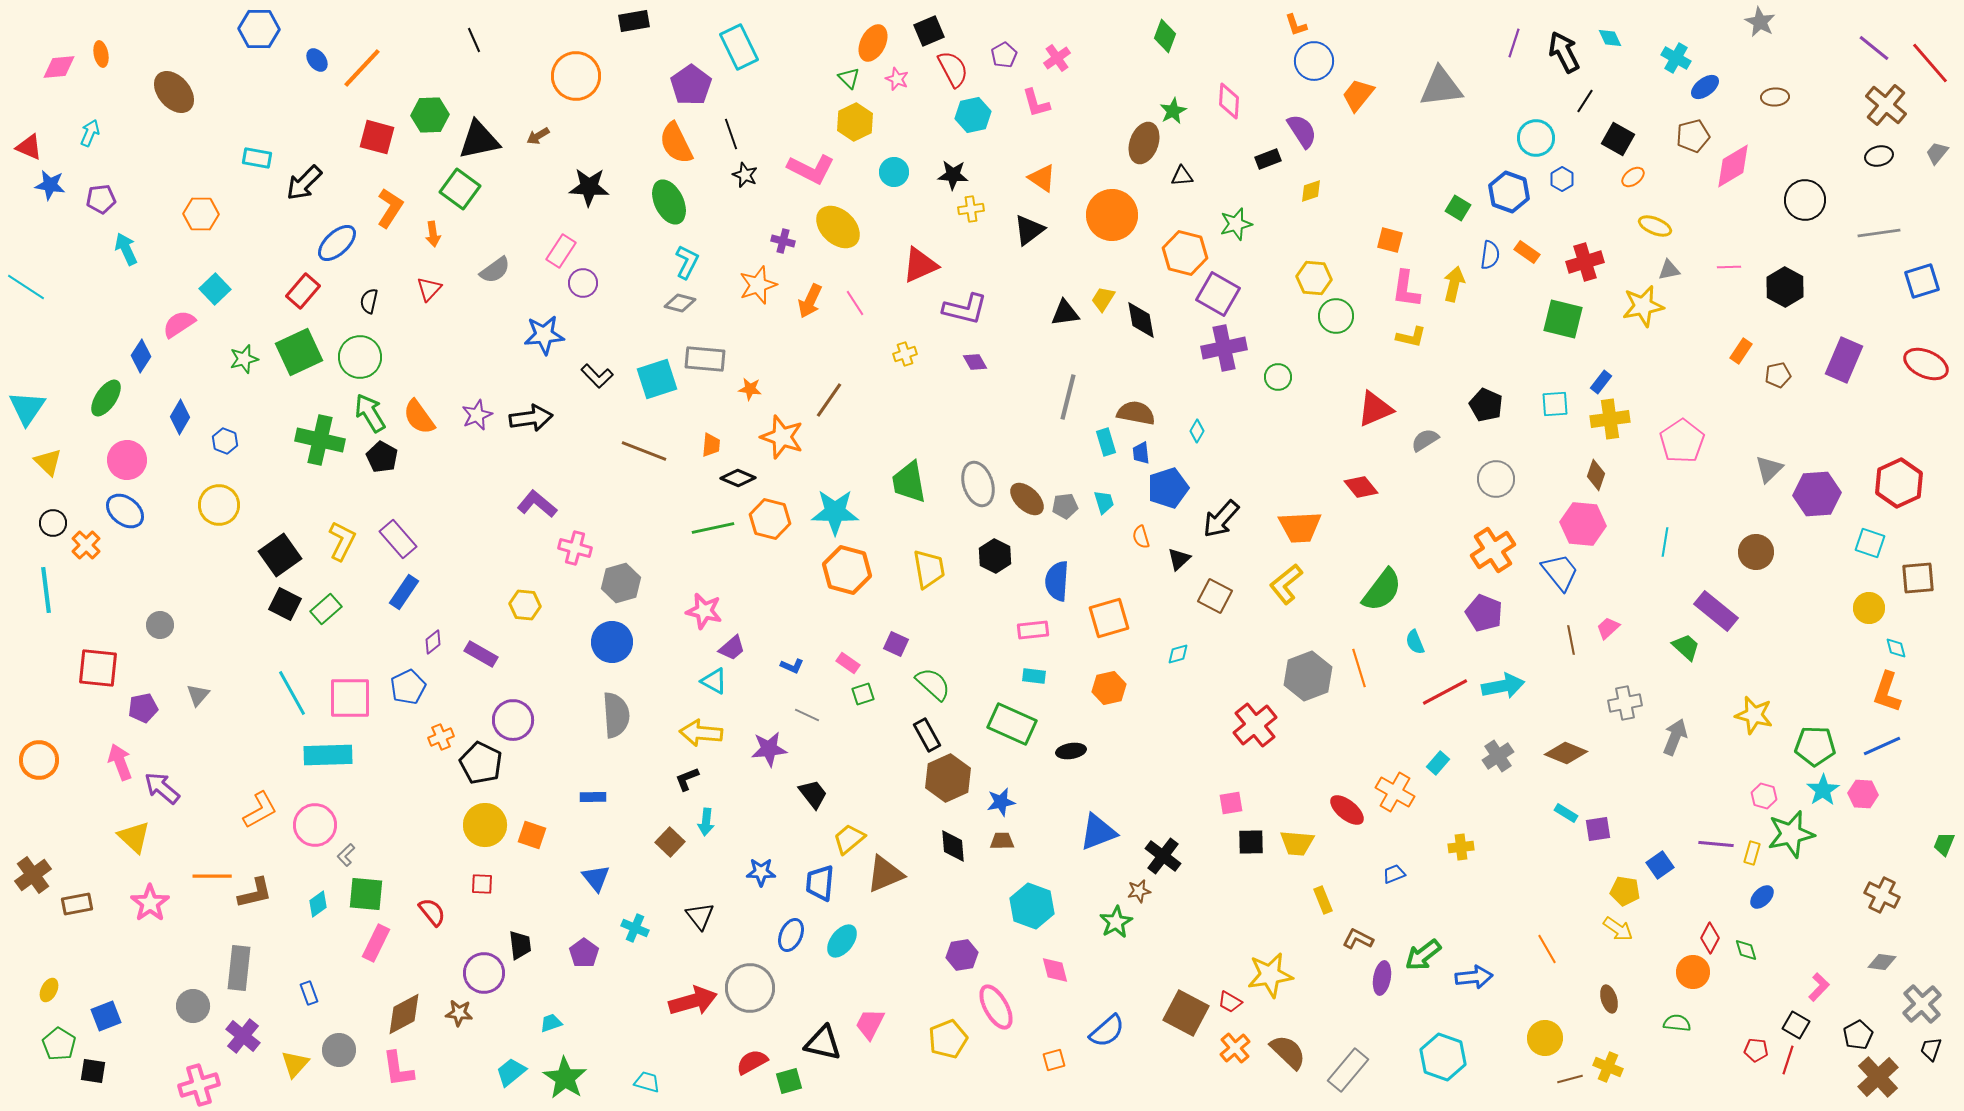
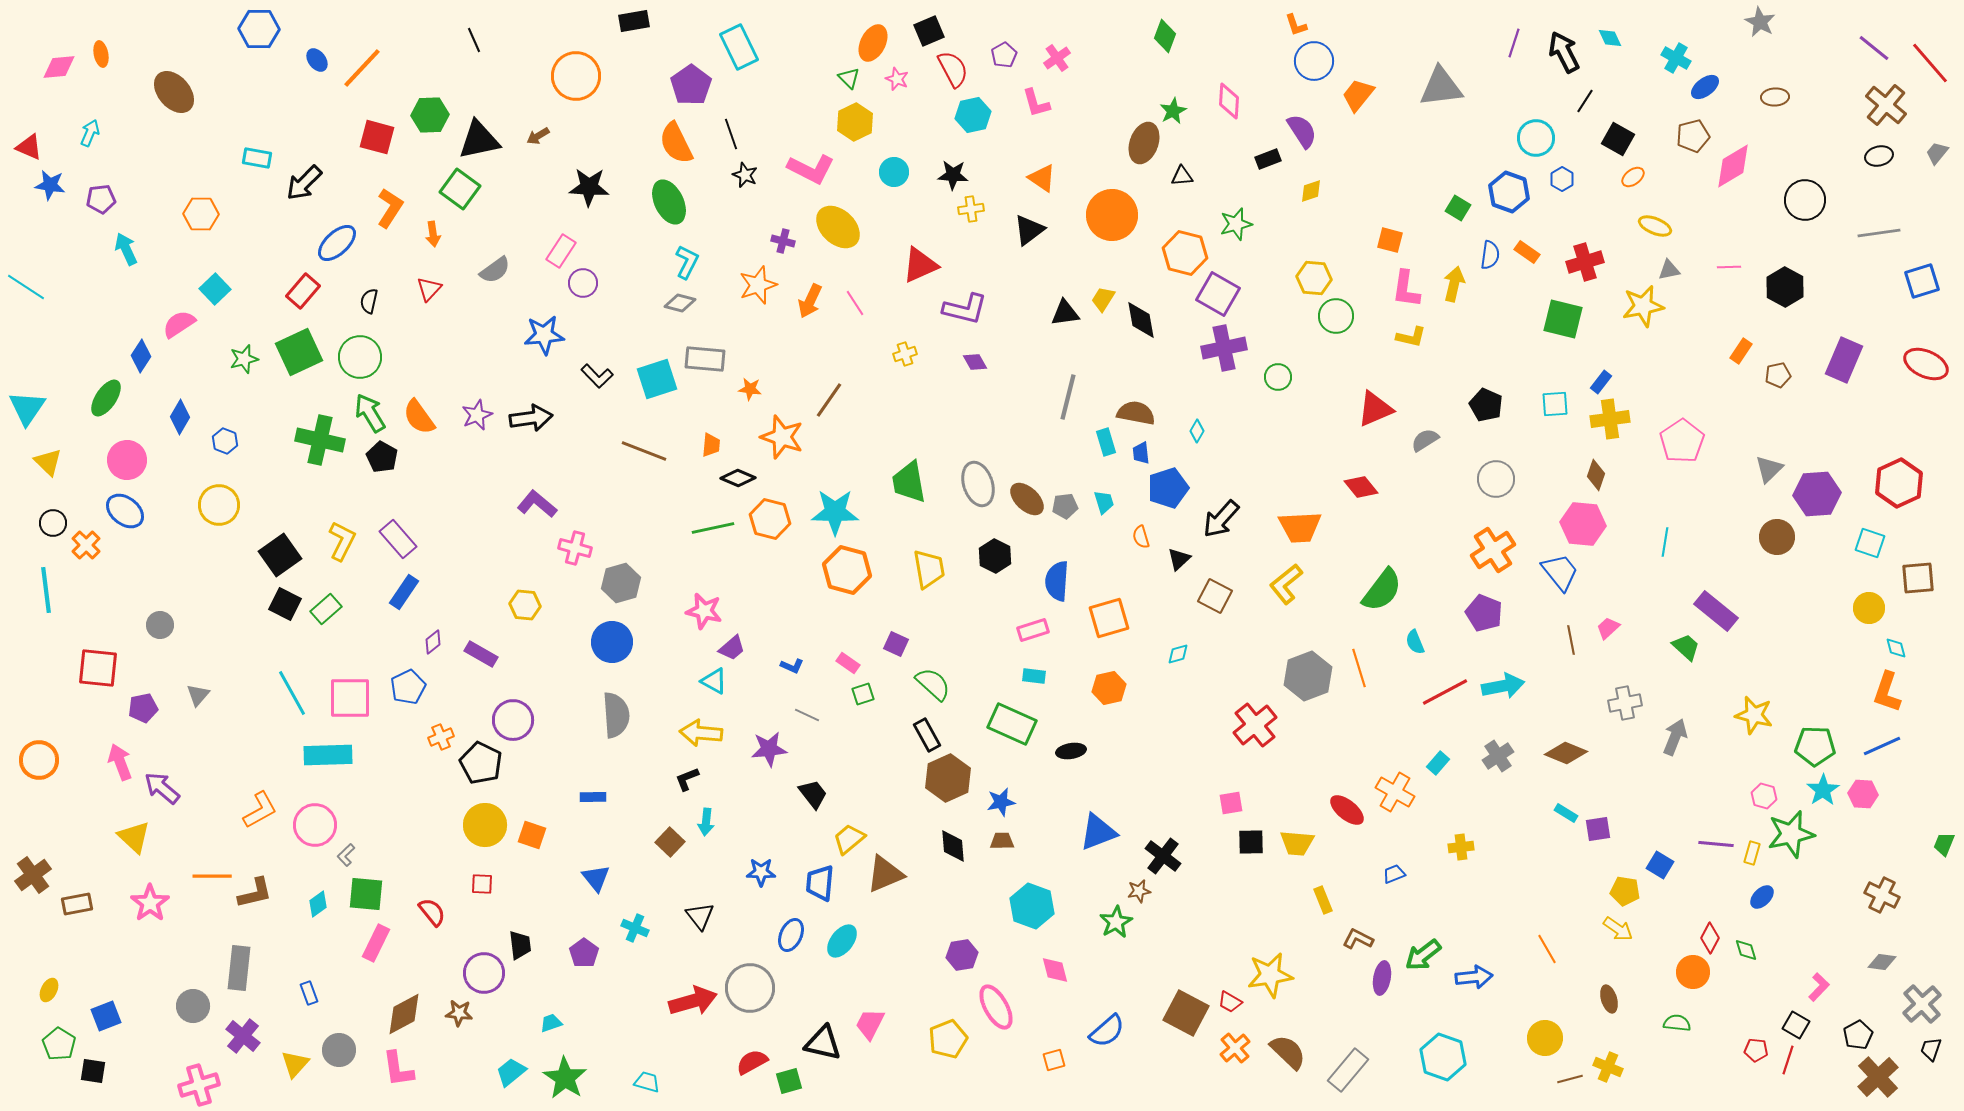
brown circle at (1756, 552): moved 21 px right, 15 px up
pink rectangle at (1033, 630): rotated 12 degrees counterclockwise
blue square at (1660, 865): rotated 24 degrees counterclockwise
